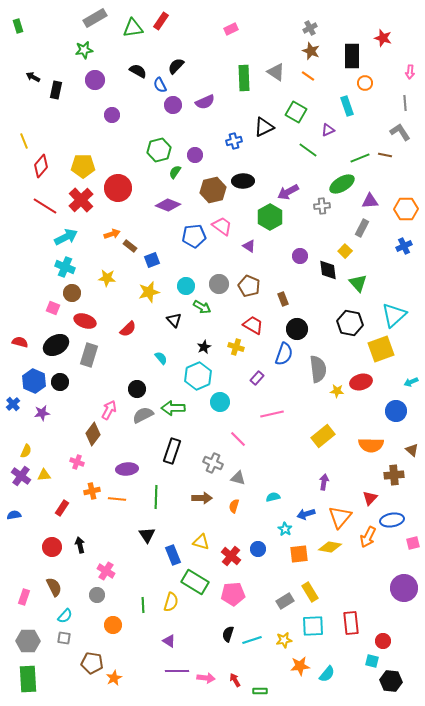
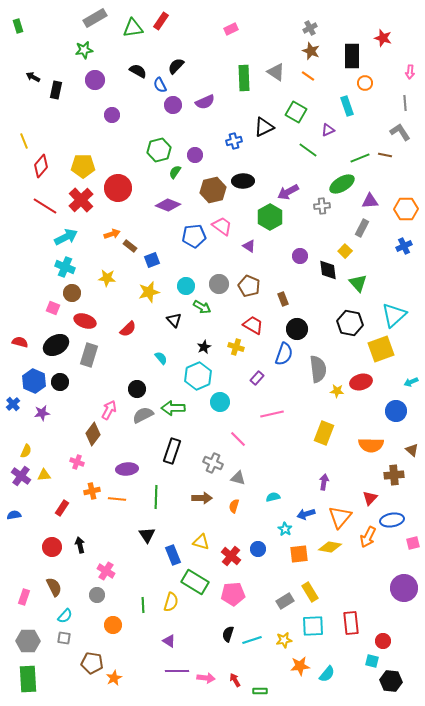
yellow rectangle at (323, 436): moved 1 px right, 3 px up; rotated 30 degrees counterclockwise
